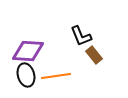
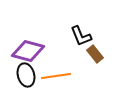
purple diamond: rotated 12 degrees clockwise
brown rectangle: moved 1 px right, 1 px up
